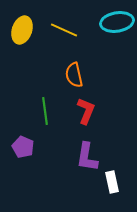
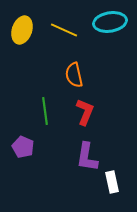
cyan ellipse: moved 7 px left
red L-shape: moved 1 px left, 1 px down
